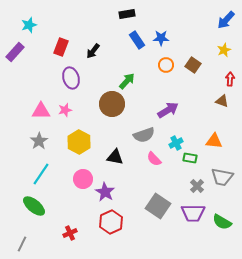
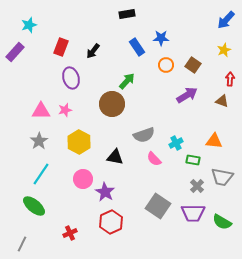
blue rectangle: moved 7 px down
purple arrow: moved 19 px right, 15 px up
green rectangle: moved 3 px right, 2 px down
